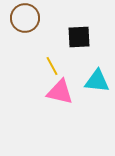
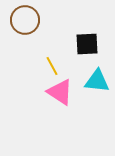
brown circle: moved 2 px down
black square: moved 8 px right, 7 px down
pink triangle: rotated 20 degrees clockwise
